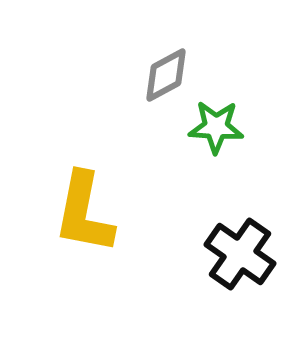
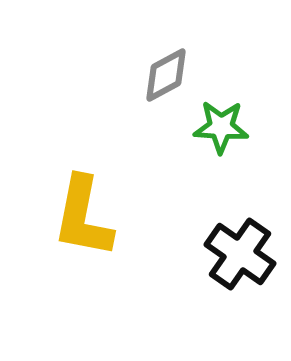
green star: moved 5 px right
yellow L-shape: moved 1 px left, 4 px down
